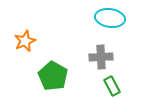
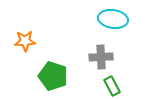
cyan ellipse: moved 3 px right, 1 px down
orange star: rotated 20 degrees clockwise
green pentagon: rotated 12 degrees counterclockwise
